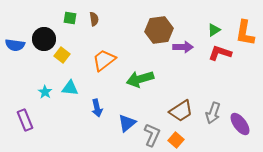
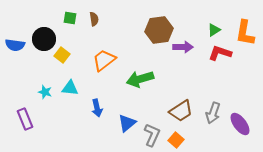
cyan star: rotated 16 degrees counterclockwise
purple rectangle: moved 1 px up
